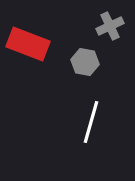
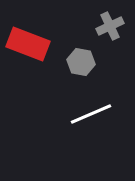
gray hexagon: moved 4 px left
white line: moved 8 px up; rotated 51 degrees clockwise
